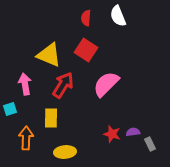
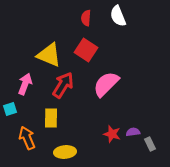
pink arrow: rotated 30 degrees clockwise
orange arrow: moved 1 px right; rotated 25 degrees counterclockwise
